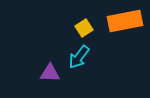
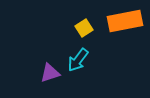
cyan arrow: moved 1 px left, 3 px down
purple triangle: rotated 20 degrees counterclockwise
